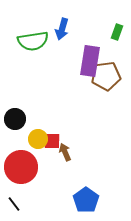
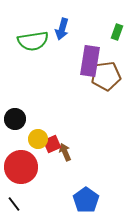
red square: moved 3 px down; rotated 24 degrees counterclockwise
